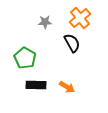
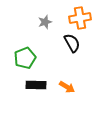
orange cross: rotated 30 degrees clockwise
gray star: rotated 16 degrees counterclockwise
green pentagon: rotated 20 degrees clockwise
